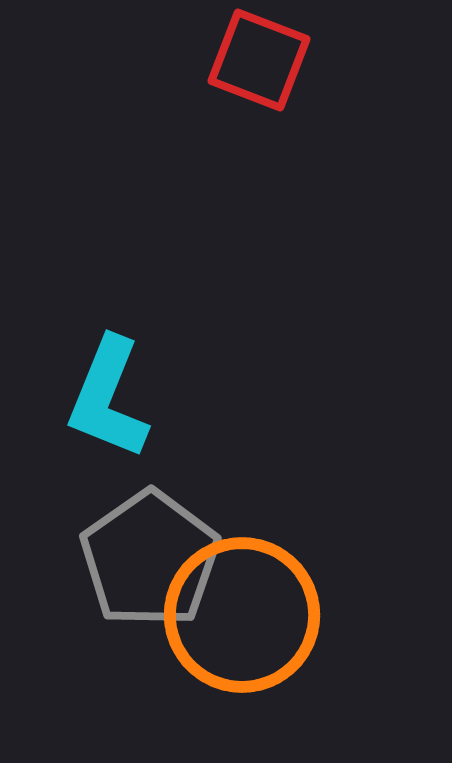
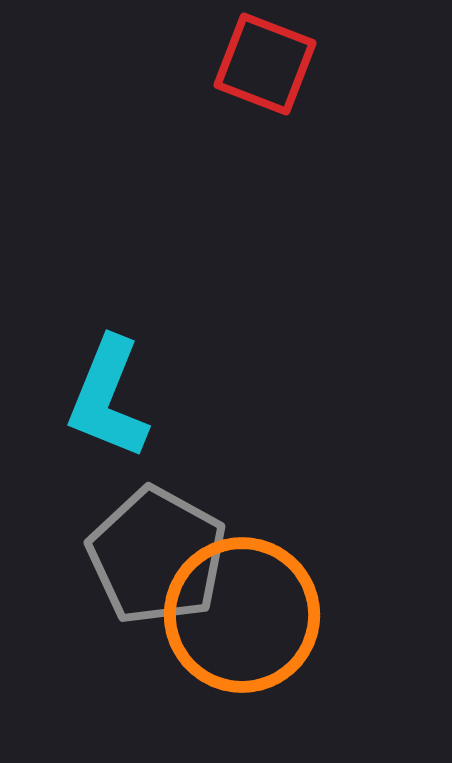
red square: moved 6 px right, 4 px down
gray pentagon: moved 7 px right, 3 px up; rotated 8 degrees counterclockwise
